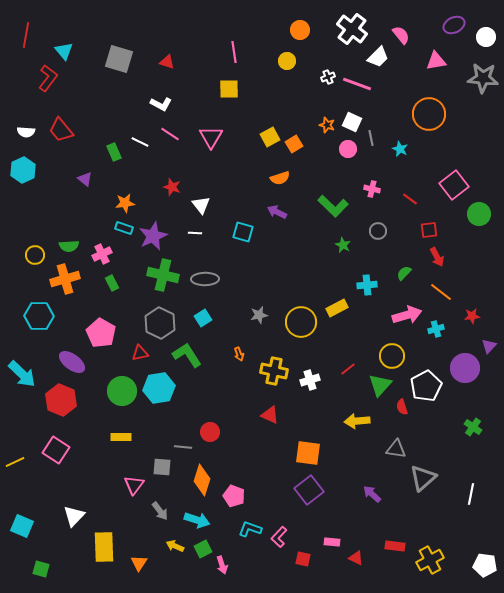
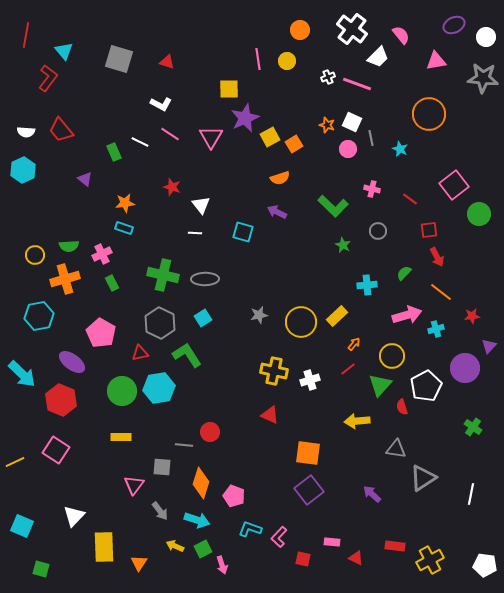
pink line at (234, 52): moved 24 px right, 7 px down
purple star at (153, 236): moved 92 px right, 118 px up
yellow rectangle at (337, 308): moved 8 px down; rotated 15 degrees counterclockwise
cyan hexagon at (39, 316): rotated 12 degrees counterclockwise
orange arrow at (239, 354): moved 115 px right, 10 px up; rotated 120 degrees counterclockwise
gray line at (183, 447): moved 1 px right, 2 px up
gray triangle at (423, 478): rotated 8 degrees clockwise
orange diamond at (202, 480): moved 1 px left, 3 px down
